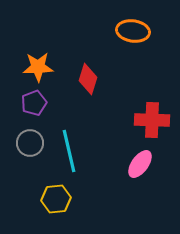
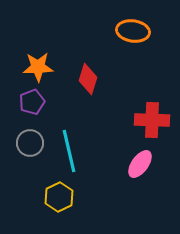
purple pentagon: moved 2 px left, 1 px up
yellow hexagon: moved 3 px right, 2 px up; rotated 20 degrees counterclockwise
